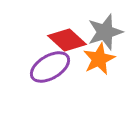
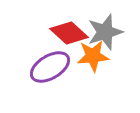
red diamond: moved 2 px right, 7 px up
orange star: moved 6 px left, 3 px up; rotated 20 degrees clockwise
